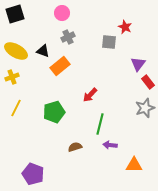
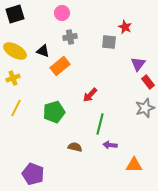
gray cross: moved 2 px right; rotated 16 degrees clockwise
yellow ellipse: moved 1 px left
yellow cross: moved 1 px right, 1 px down
brown semicircle: rotated 32 degrees clockwise
